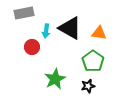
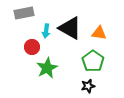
green star: moved 8 px left, 11 px up
